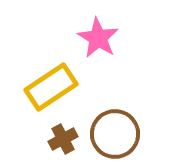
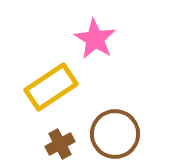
pink star: moved 3 px left, 1 px down
brown cross: moved 3 px left, 5 px down
